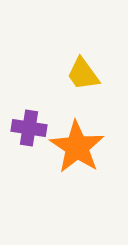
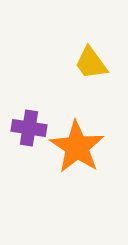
yellow trapezoid: moved 8 px right, 11 px up
